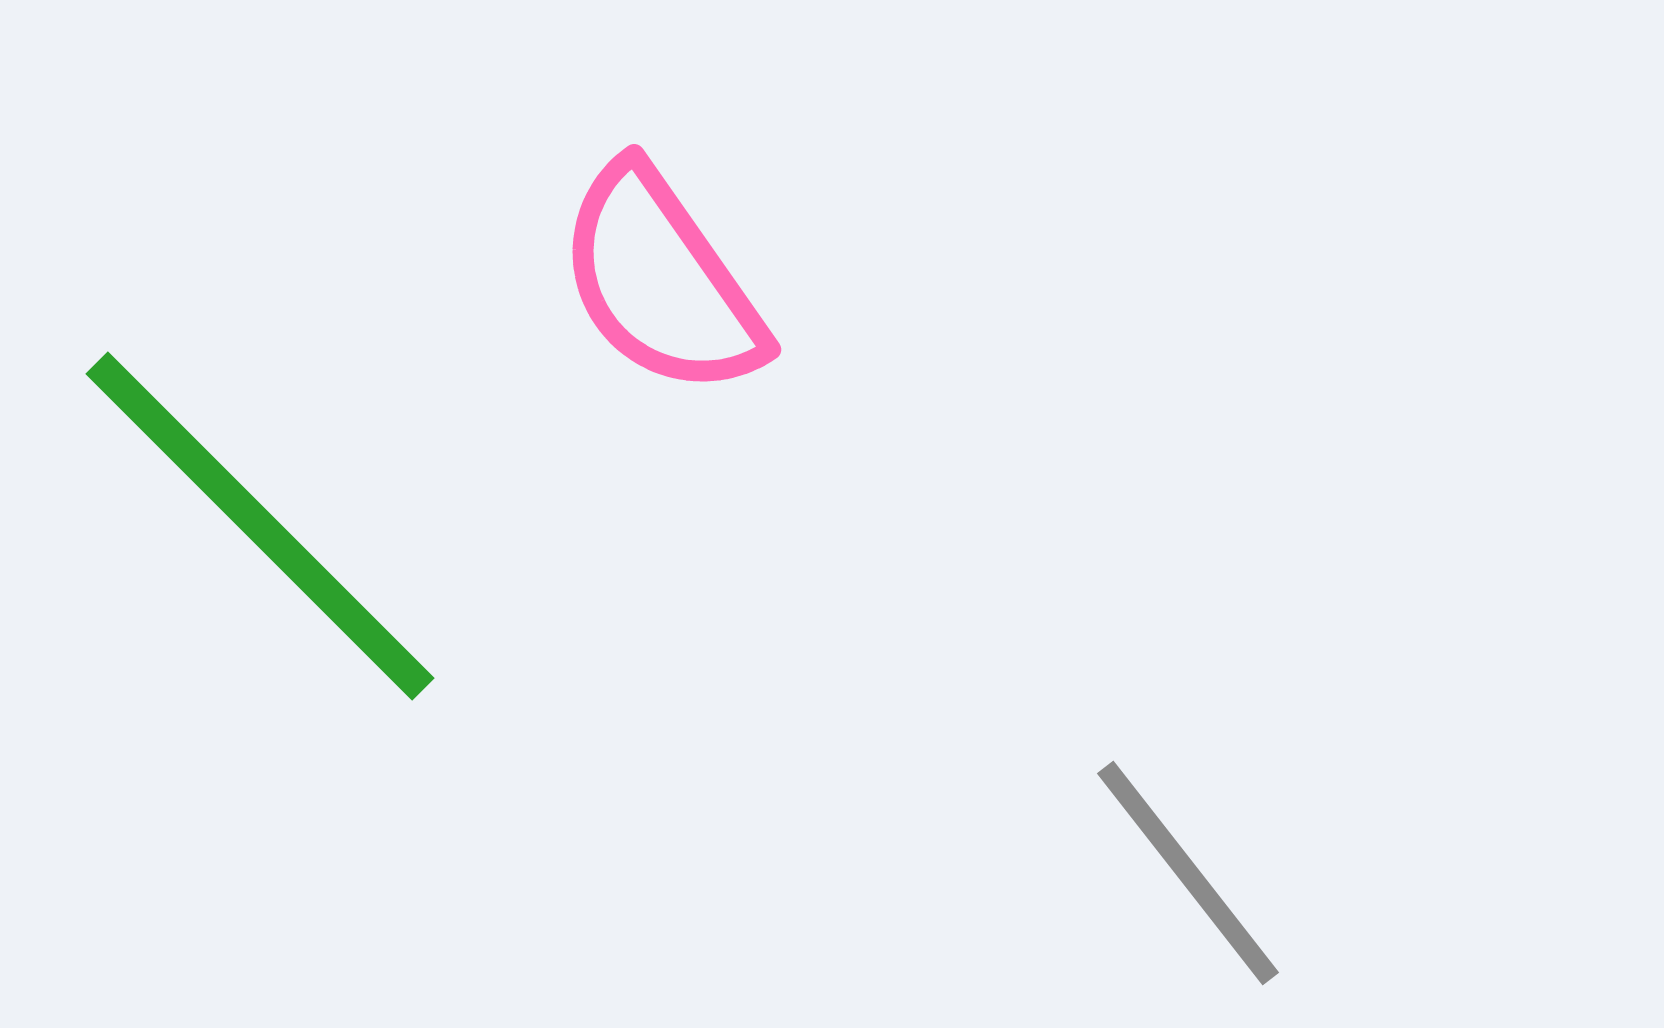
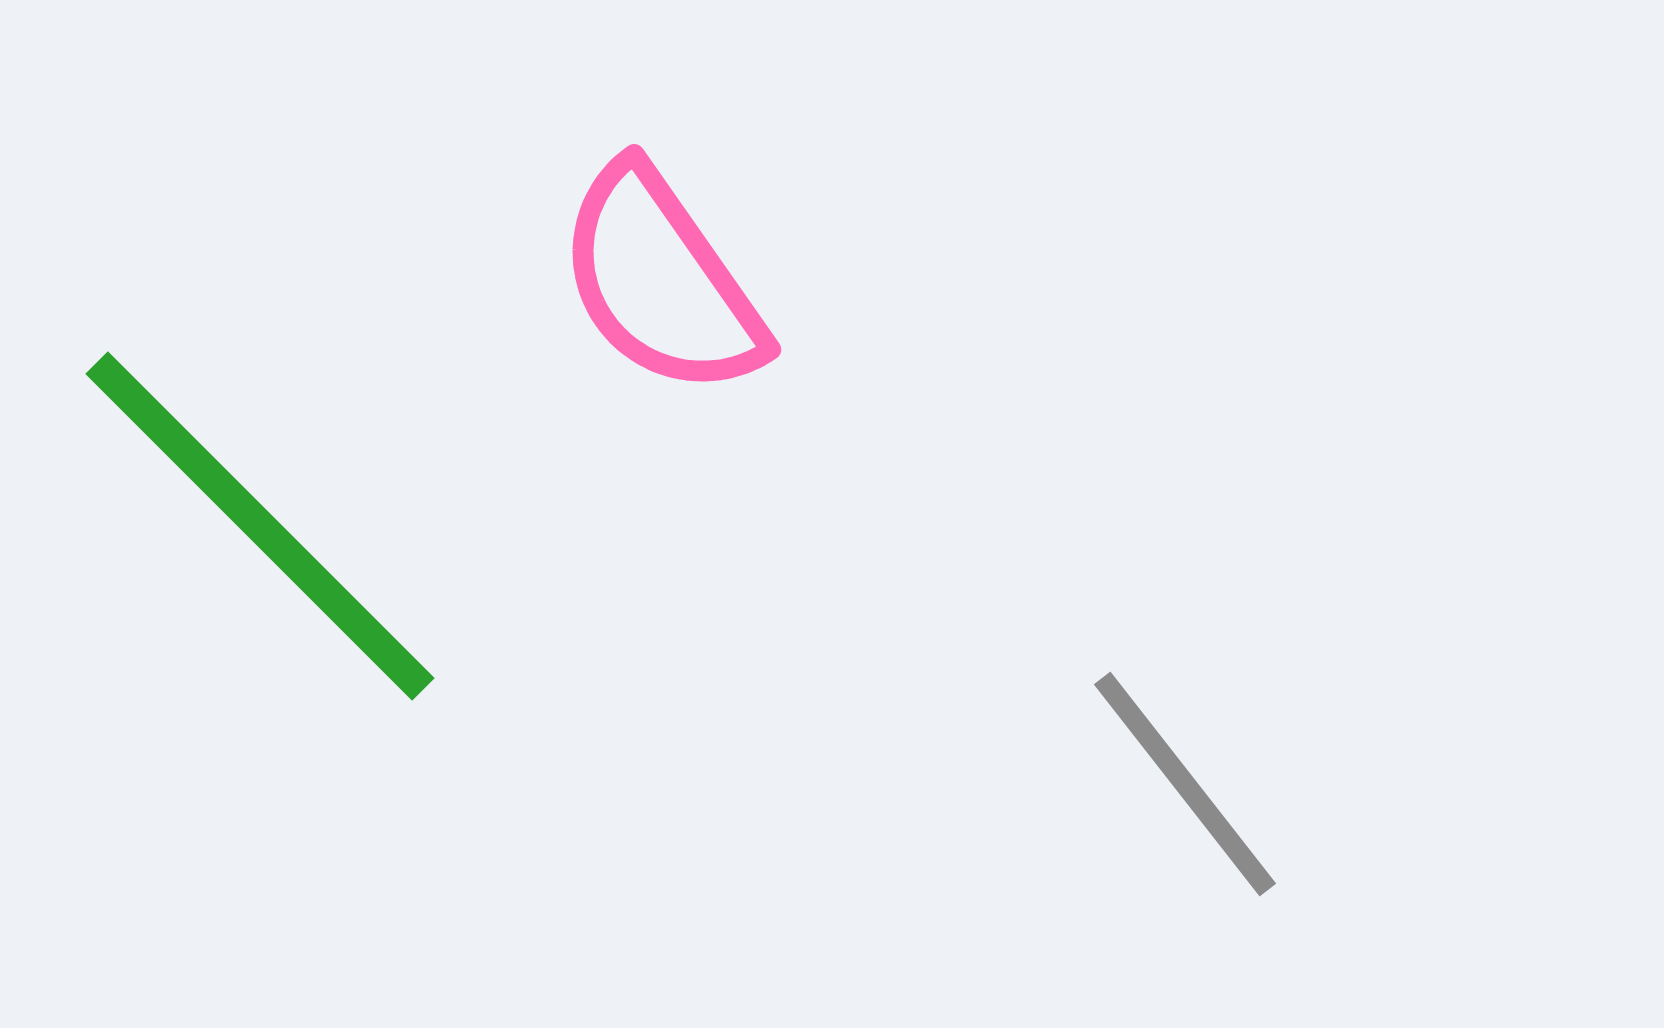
gray line: moved 3 px left, 89 px up
